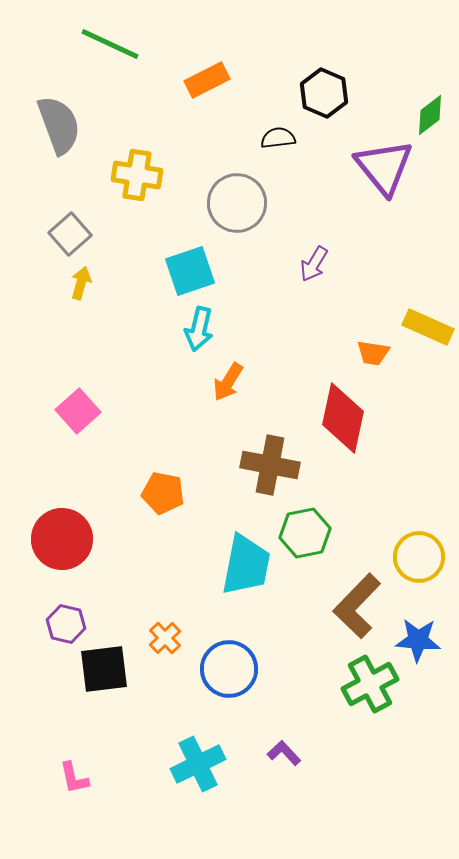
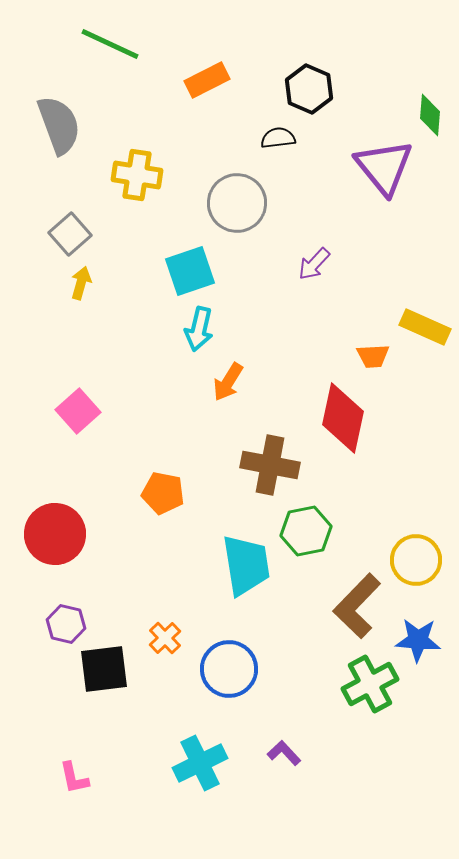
black hexagon: moved 15 px left, 4 px up
green diamond: rotated 48 degrees counterclockwise
purple arrow: rotated 12 degrees clockwise
yellow rectangle: moved 3 px left
orange trapezoid: moved 3 px down; rotated 12 degrees counterclockwise
green hexagon: moved 1 px right, 2 px up
red circle: moved 7 px left, 5 px up
yellow circle: moved 3 px left, 3 px down
cyan trapezoid: rotated 20 degrees counterclockwise
cyan cross: moved 2 px right, 1 px up
